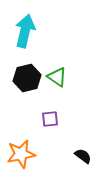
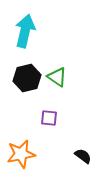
purple square: moved 1 px left, 1 px up; rotated 12 degrees clockwise
